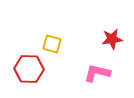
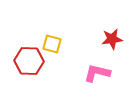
red hexagon: moved 8 px up
